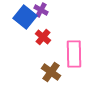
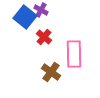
red cross: moved 1 px right
